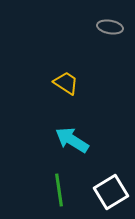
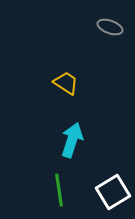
gray ellipse: rotated 10 degrees clockwise
cyan arrow: rotated 76 degrees clockwise
white square: moved 2 px right
